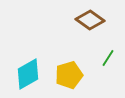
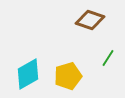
brown diamond: rotated 16 degrees counterclockwise
yellow pentagon: moved 1 px left, 1 px down
